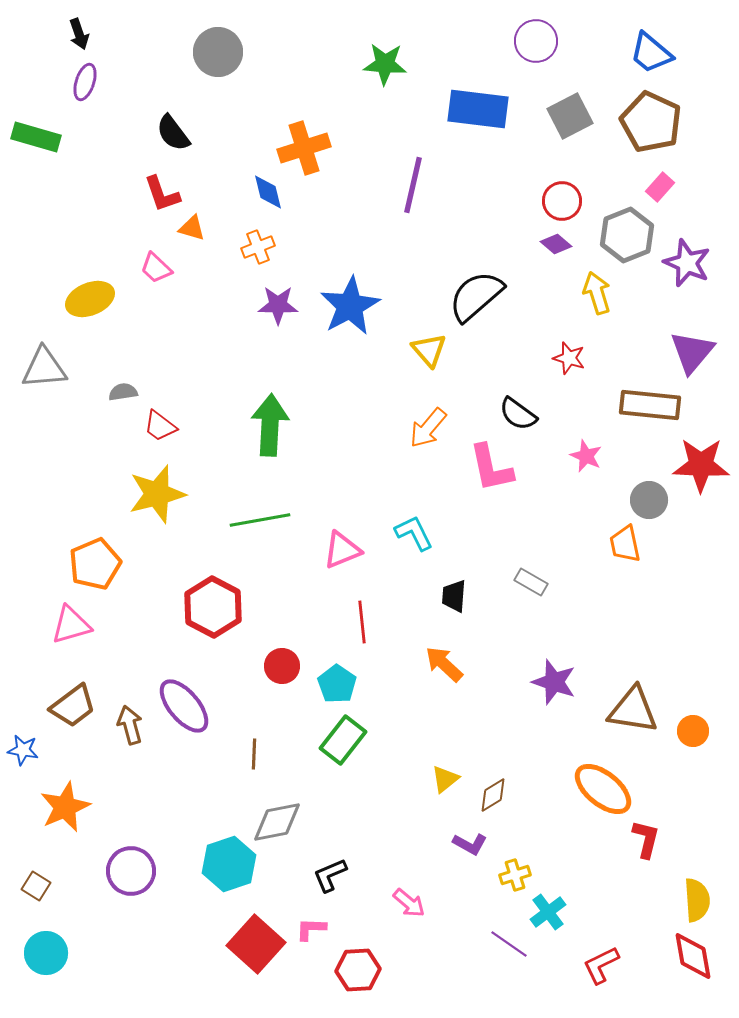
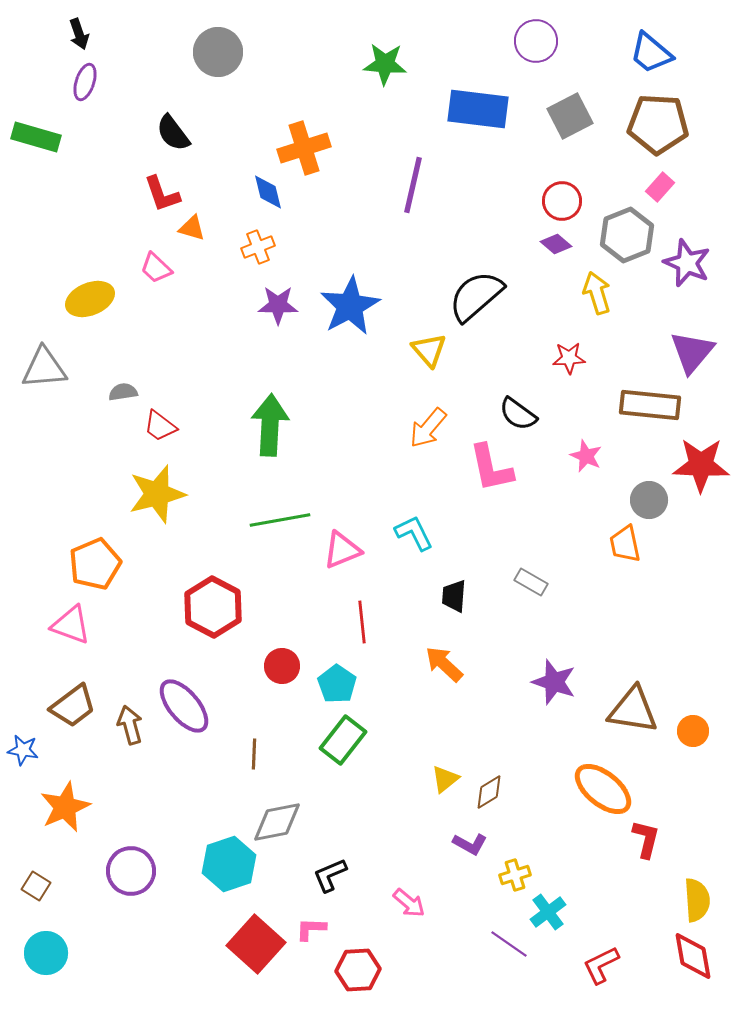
brown pentagon at (651, 122): moved 7 px right, 2 px down; rotated 22 degrees counterclockwise
red star at (569, 358): rotated 20 degrees counterclockwise
green line at (260, 520): moved 20 px right
pink triangle at (71, 625): rotated 36 degrees clockwise
brown diamond at (493, 795): moved 4 px left, 3 px up
